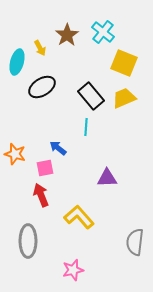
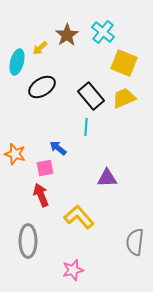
yellow arrow: rotated 77 degrees clockwise
